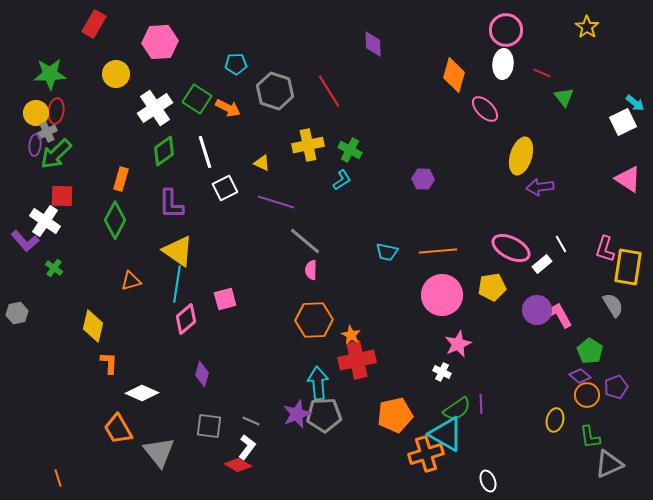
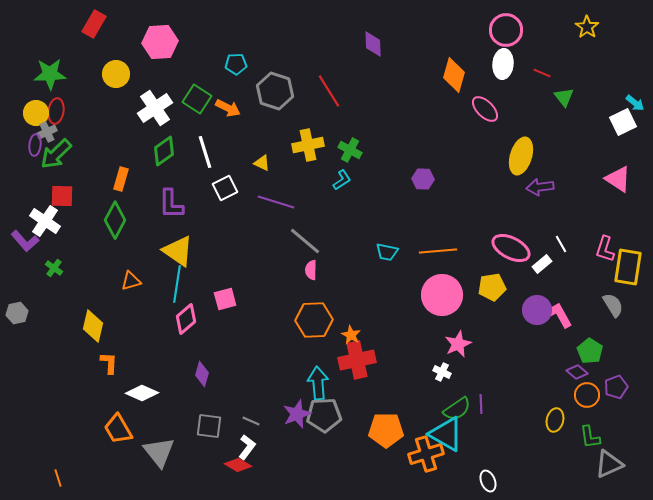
pink triangle at (628, 179): moved 10 px left
purple diamond at (580, 376): moved 3 px left, 4 px up
orange pentagon at (395, 415): moved 9 px left, 15 px down; rotated 12 degrees clockwise
